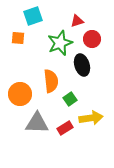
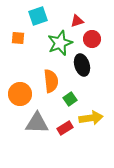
cyan square: moved 5 px right
